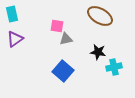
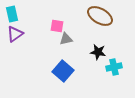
purple triangle: moved 5 px up
